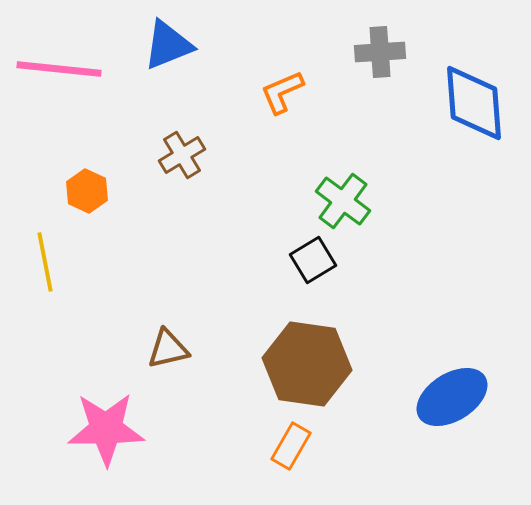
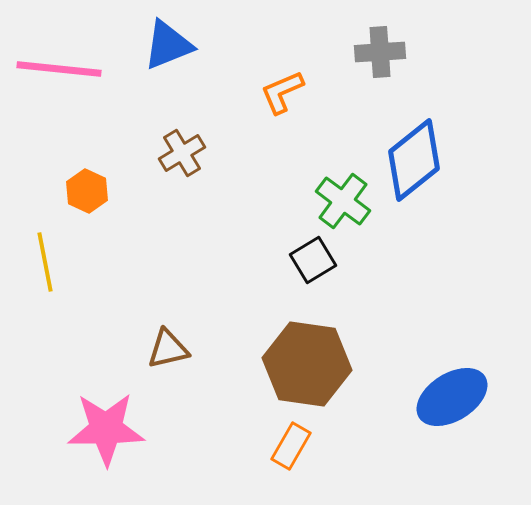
blue diamond: moved 60 px left, 57 px down; rotated 56 degrees clockwise
brown cross: moved 2 px up
